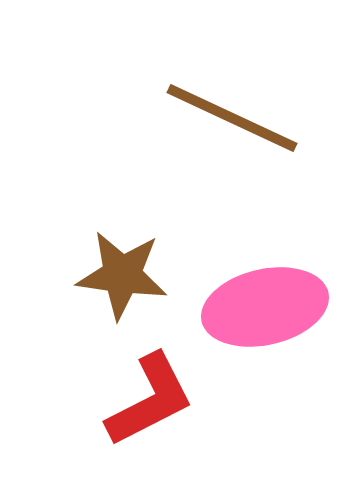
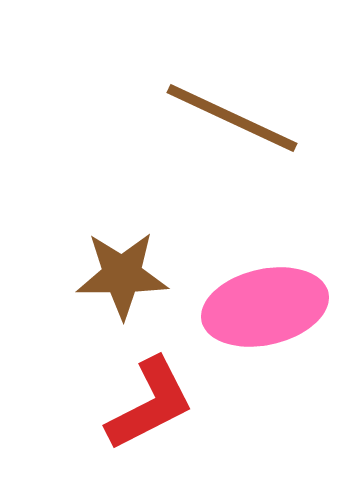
brown star: rotated 8 degrees counterclockwise
red L-shape: moved 4 px down
